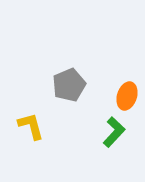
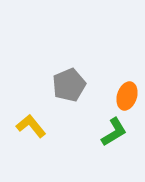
yellow L-shape: rotated 24 degrees counterclockwise
green L-shape: rotated 16 degrees clockwise
